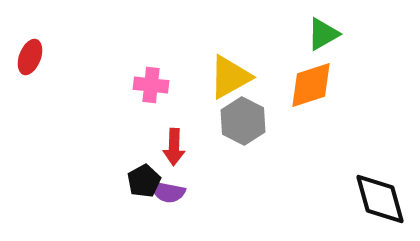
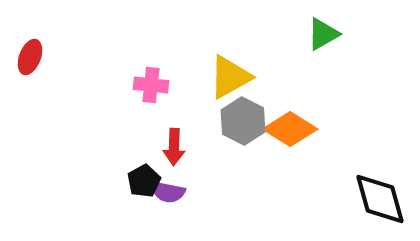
orange diamond: moved 21 px left, 44 px down; rotated 50 degrees clockwise
